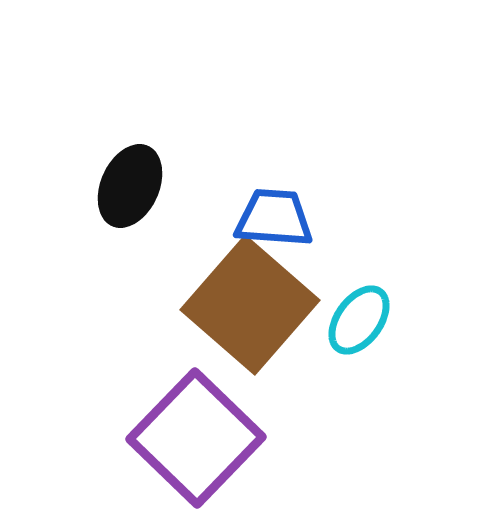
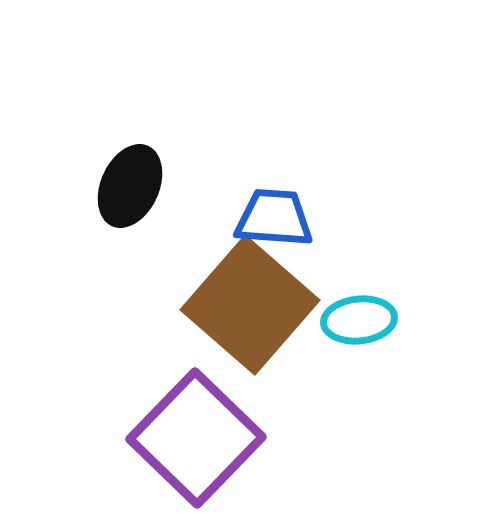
cyan ellipse: rotated 48 degrees clockwise
